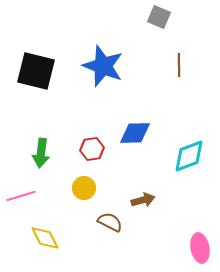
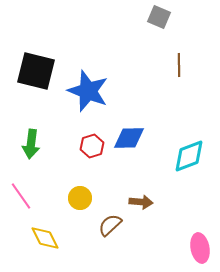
blue star: moved 15 px left, 25 px down
blue diamond: moved 6 px left, 5 px down
red hexagon: moved 3 px up; rotated 10 degrees counterclockwise
green arrow: moved 10 px left, 9 px up
yellow circle: moved 4 px left, 10 px down
pink line: rotated 72 degrees clockwise
brown arrow: moved 2 px left, 2 px down; rotated 20 degrees clockwise
brown semicircle: moved 3 px down; rotated 70 degrees counterclockwise
